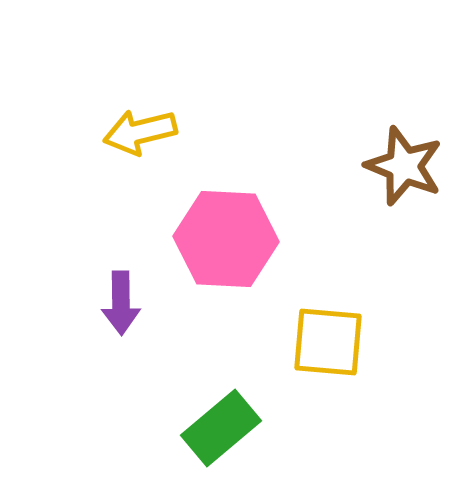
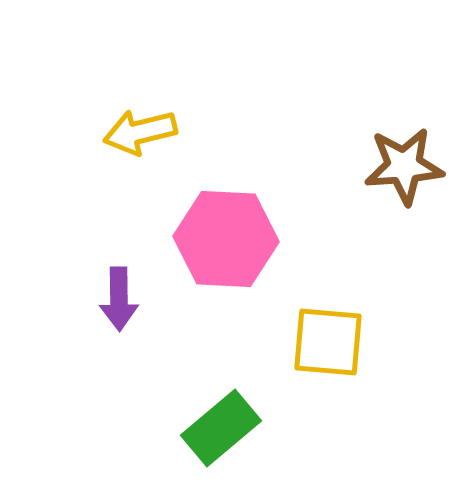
brown star: rotated 26 degrees counterclockwise
purple arrow: moved 2 px left, 4 px up
